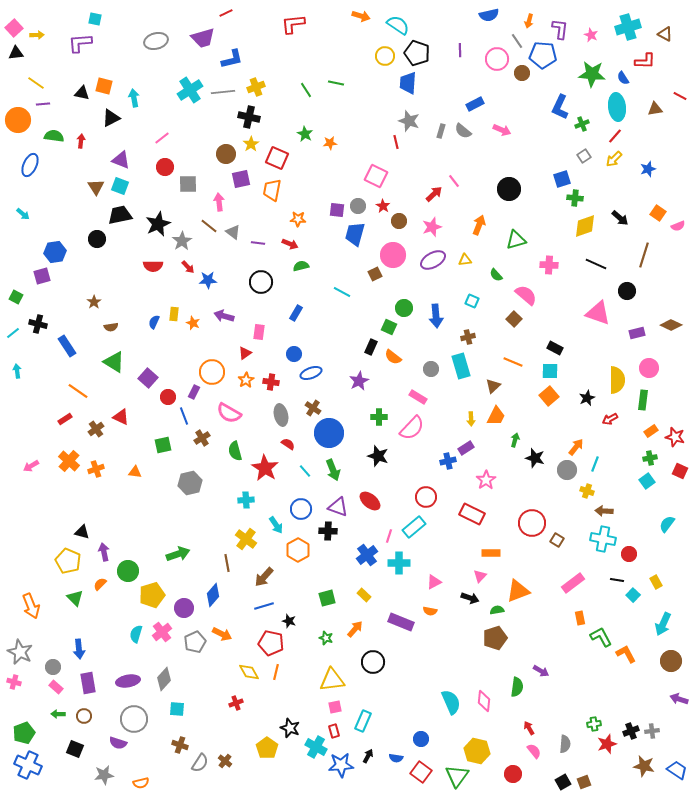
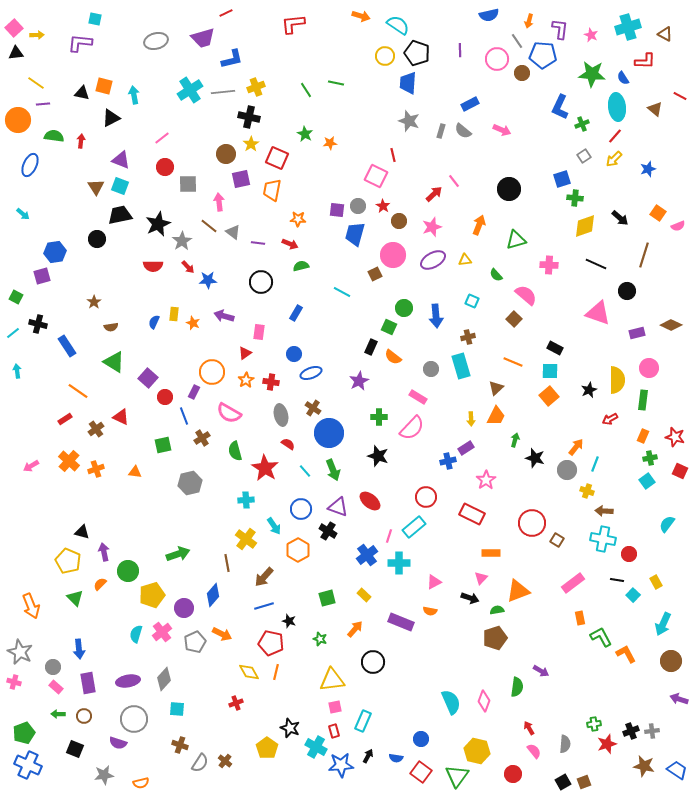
purple L-shape at (80, 43): rotated 10 degrees clockwise
cyan arrow at (134, 98): moved 3 px up
blue rectangle at (475, 104): moved 5 px left
brown triangle at (655, 109): rotated 49 degrees clockwise
red line at (396, 142): moved 3 px left, 13 px down
brown triangle at (493, 386): moved 3 px right, 2 px down
red circle at (168, 397): moved 3 px left
black star at (587, 398): moved 2 px right, 8 px up
orange rectangle at (651, 431): moved 8 px left, 5 px down; rotated 32 degrees counterclockwise
cyan arrow at (276, 525): moved 2 px left, 1 px down
black cross at (328, 531): rotated 30 degrees clockwise
pink triangle at (480, 576): moved 1 px right, 2 px down
green star at (326, 638): moved 6 px left, 1 px down
pink diamond at (484, 701): rotated 15 degrees clockwise
